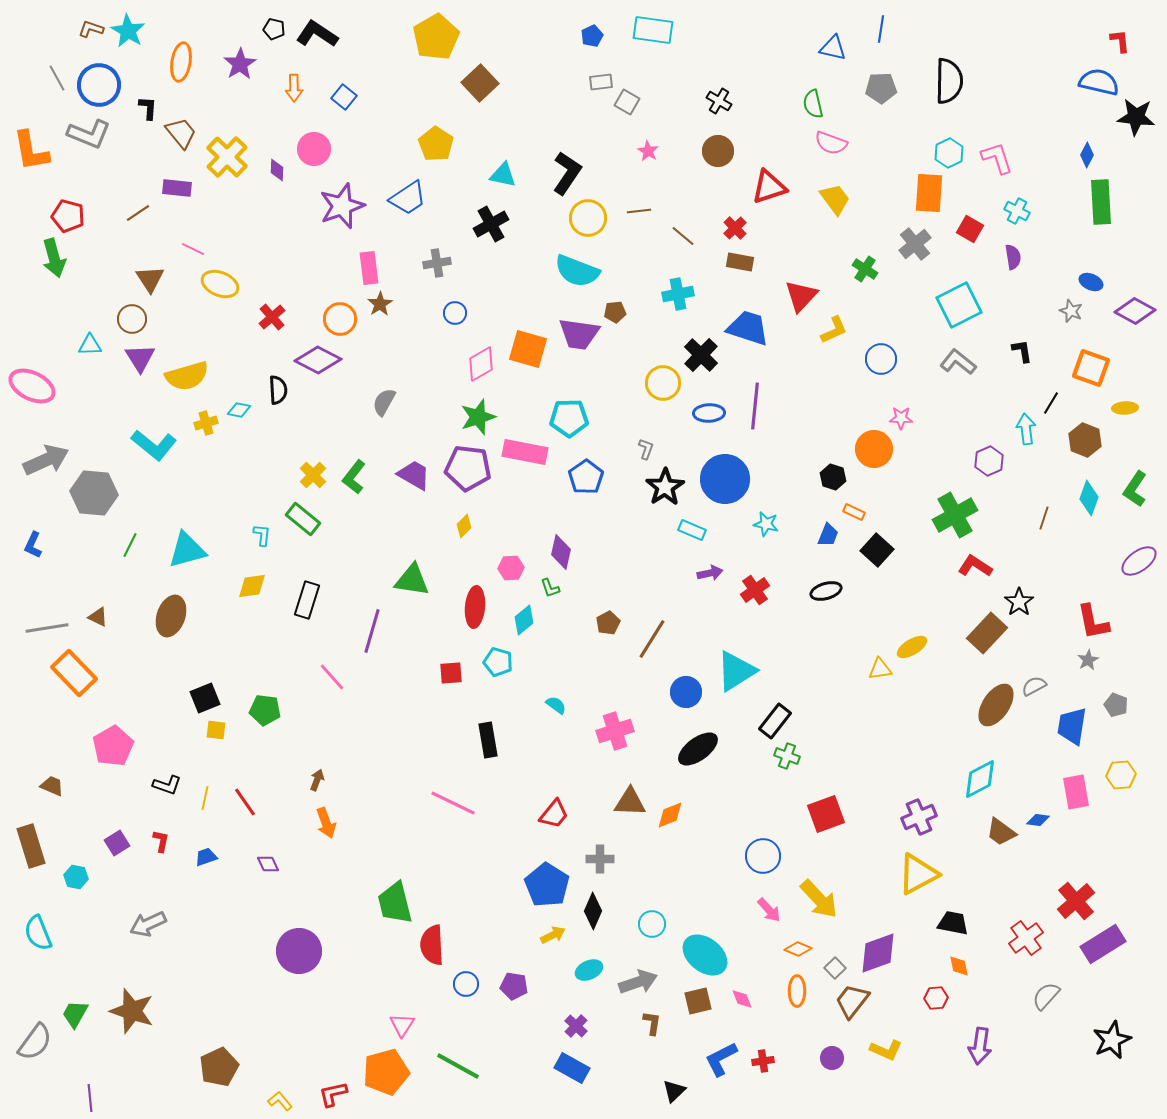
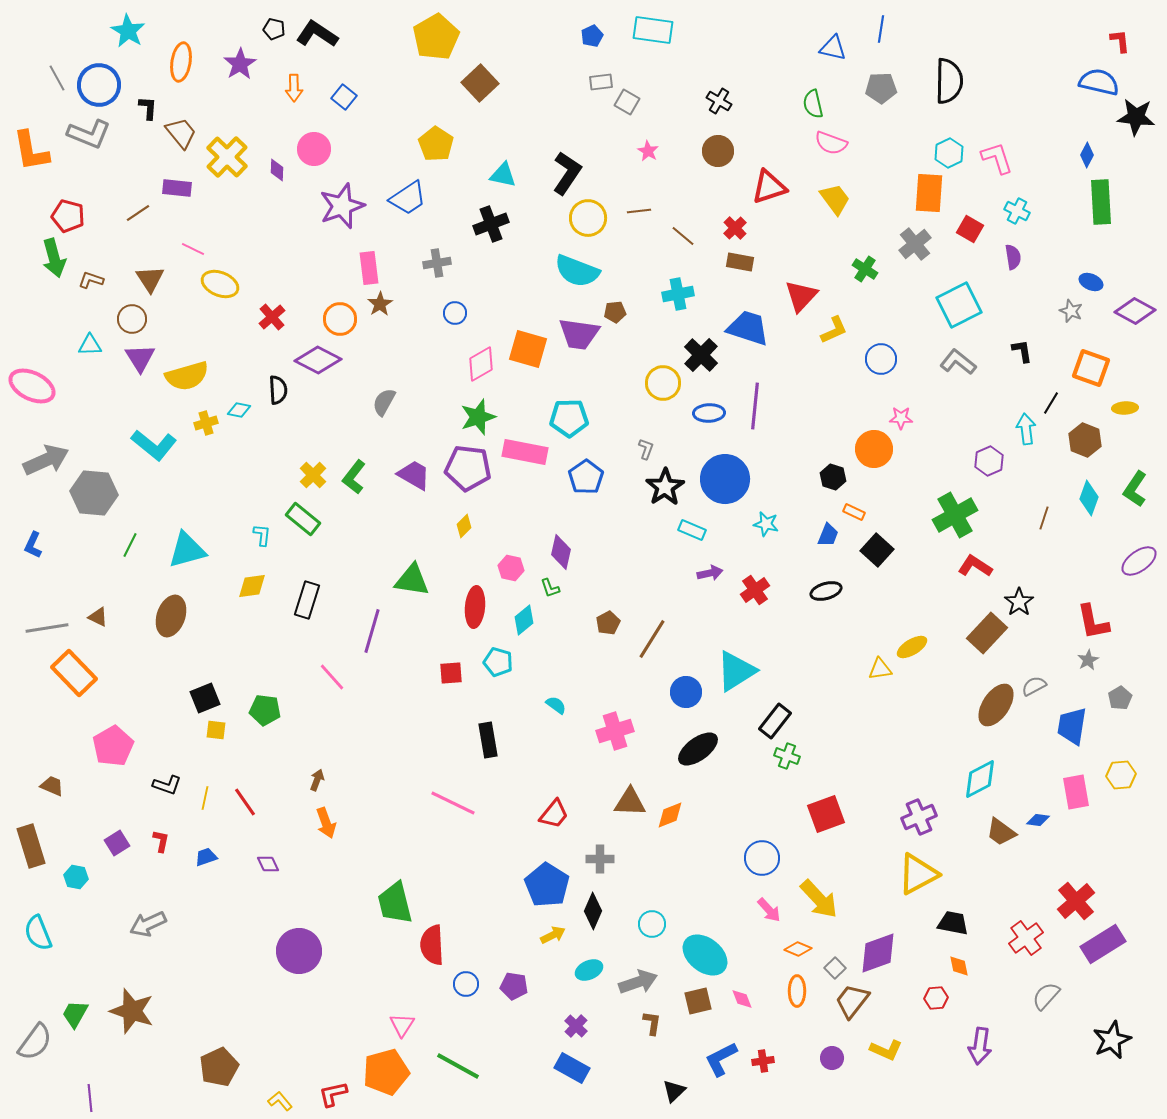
brown L-shape at (91, 29): moved 251 px down
black cross at (491, 224): rotated 8 degrees clockwise
pink hexagon at (511, 568): rotated 15 degrees clockwise
gray pentagon at (1116, 705): moved 4 px right, 7 px up; rotated 20 degrees clockwise
blue circle at (763, 856): moved 1 px left, 2 px down
